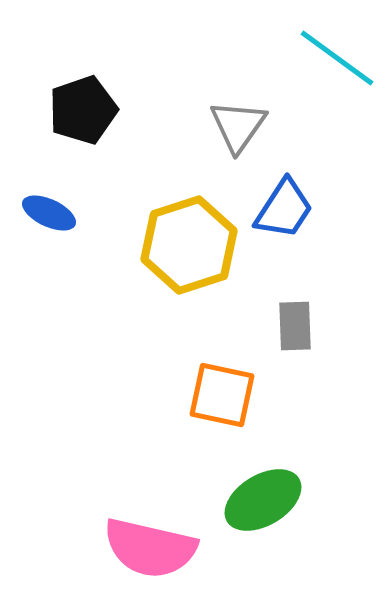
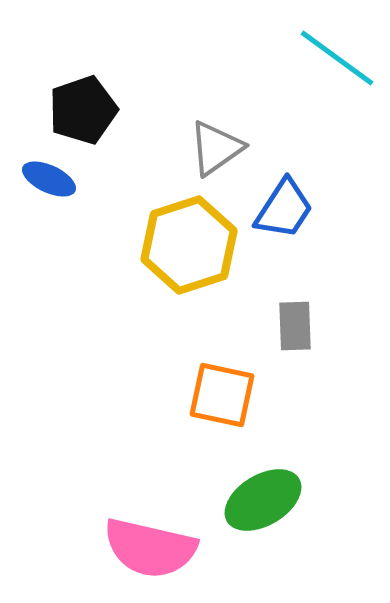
gray triangle: moved 22 px left, 22 px down; rotated 20 degrees clockwise
blue ellipse: moved 34 px up
